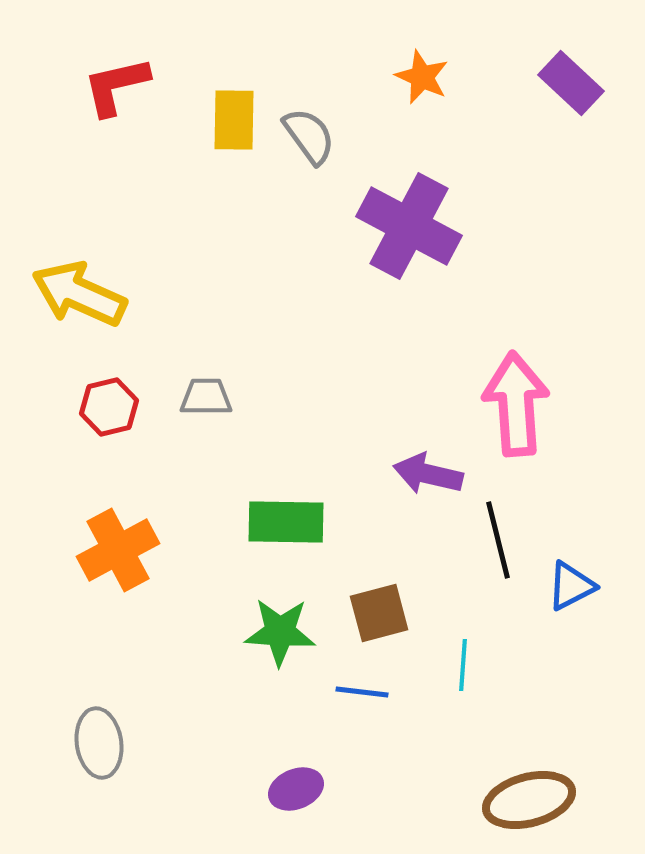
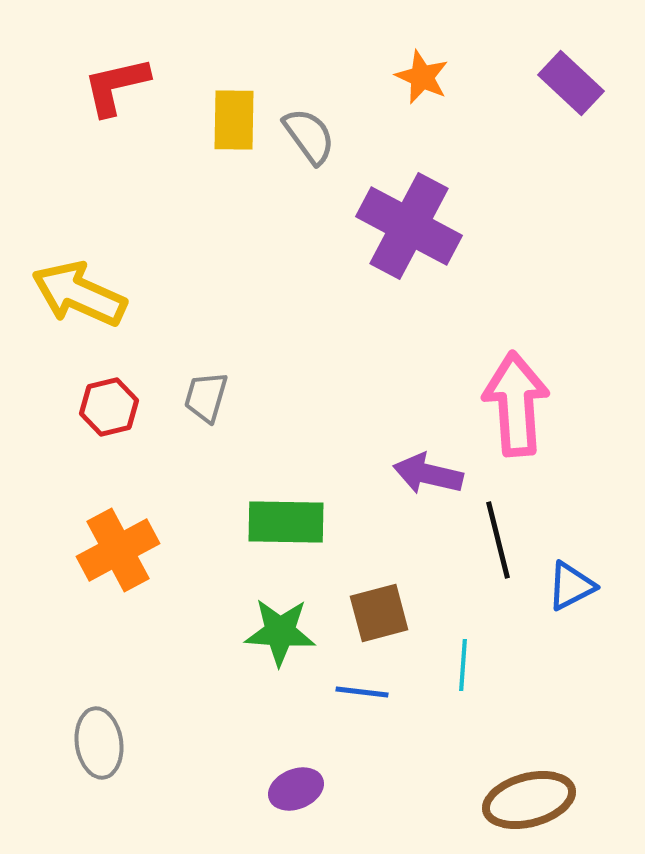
gray trapezoid: rotated 74 degrees counterclockwise
